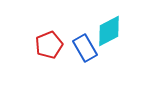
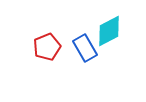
red pentagon: moved 2 px left, 2 px down
